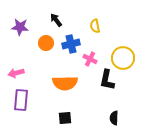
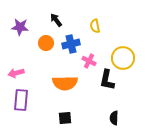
pink cross: moved 1 px left, 2 px down
